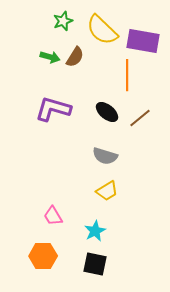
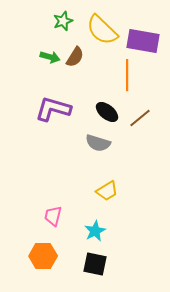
gray semicircle: moved 7 px left, 13 px up
pink trapezoid: rotated 45 degrees clockwise
